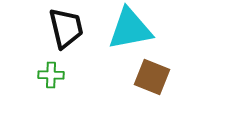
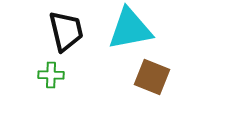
black trapezoid: moved 3 px down
